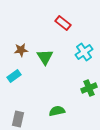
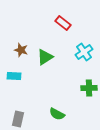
brown star: rotated 24 degrees clockwise
green triangle: rotated 30 degrees clockwise
cyan rectangle: rotated 40 degrees clockwise
green cross: rotated 21 degrees clockwise
green semicircle: moved 3 px down; rotated 140 degrees counterclockwise
